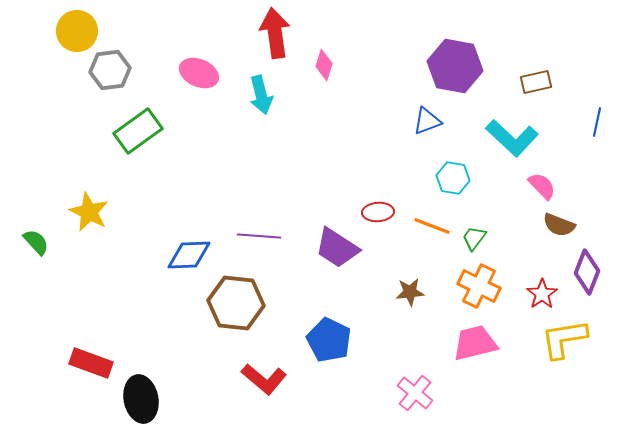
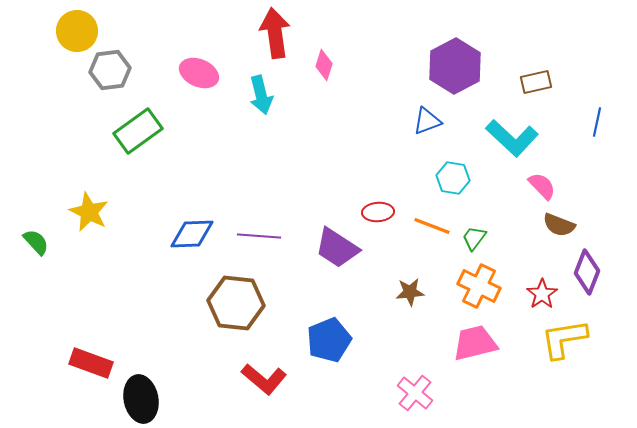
purple hexagon: rotated 22 degrees clockwise
blue diamond: moved 3 px right, 21 px up
blue pentagon: rotated 24 degrees clockwise
